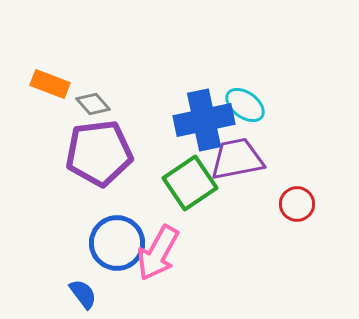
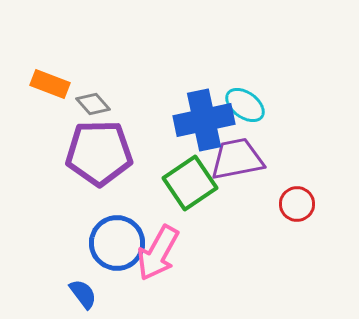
purple pentagon: rotated 6 degrees clockwise
